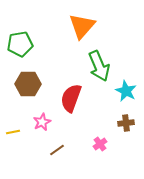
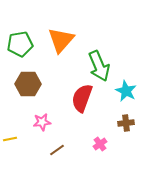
orange triangle: moved 21 px left, 14 px down
red semicircle: moved 11 px right
pink star: rotated 18 degrees clockwise
yellow line: moved 3 px left, 7 px down
